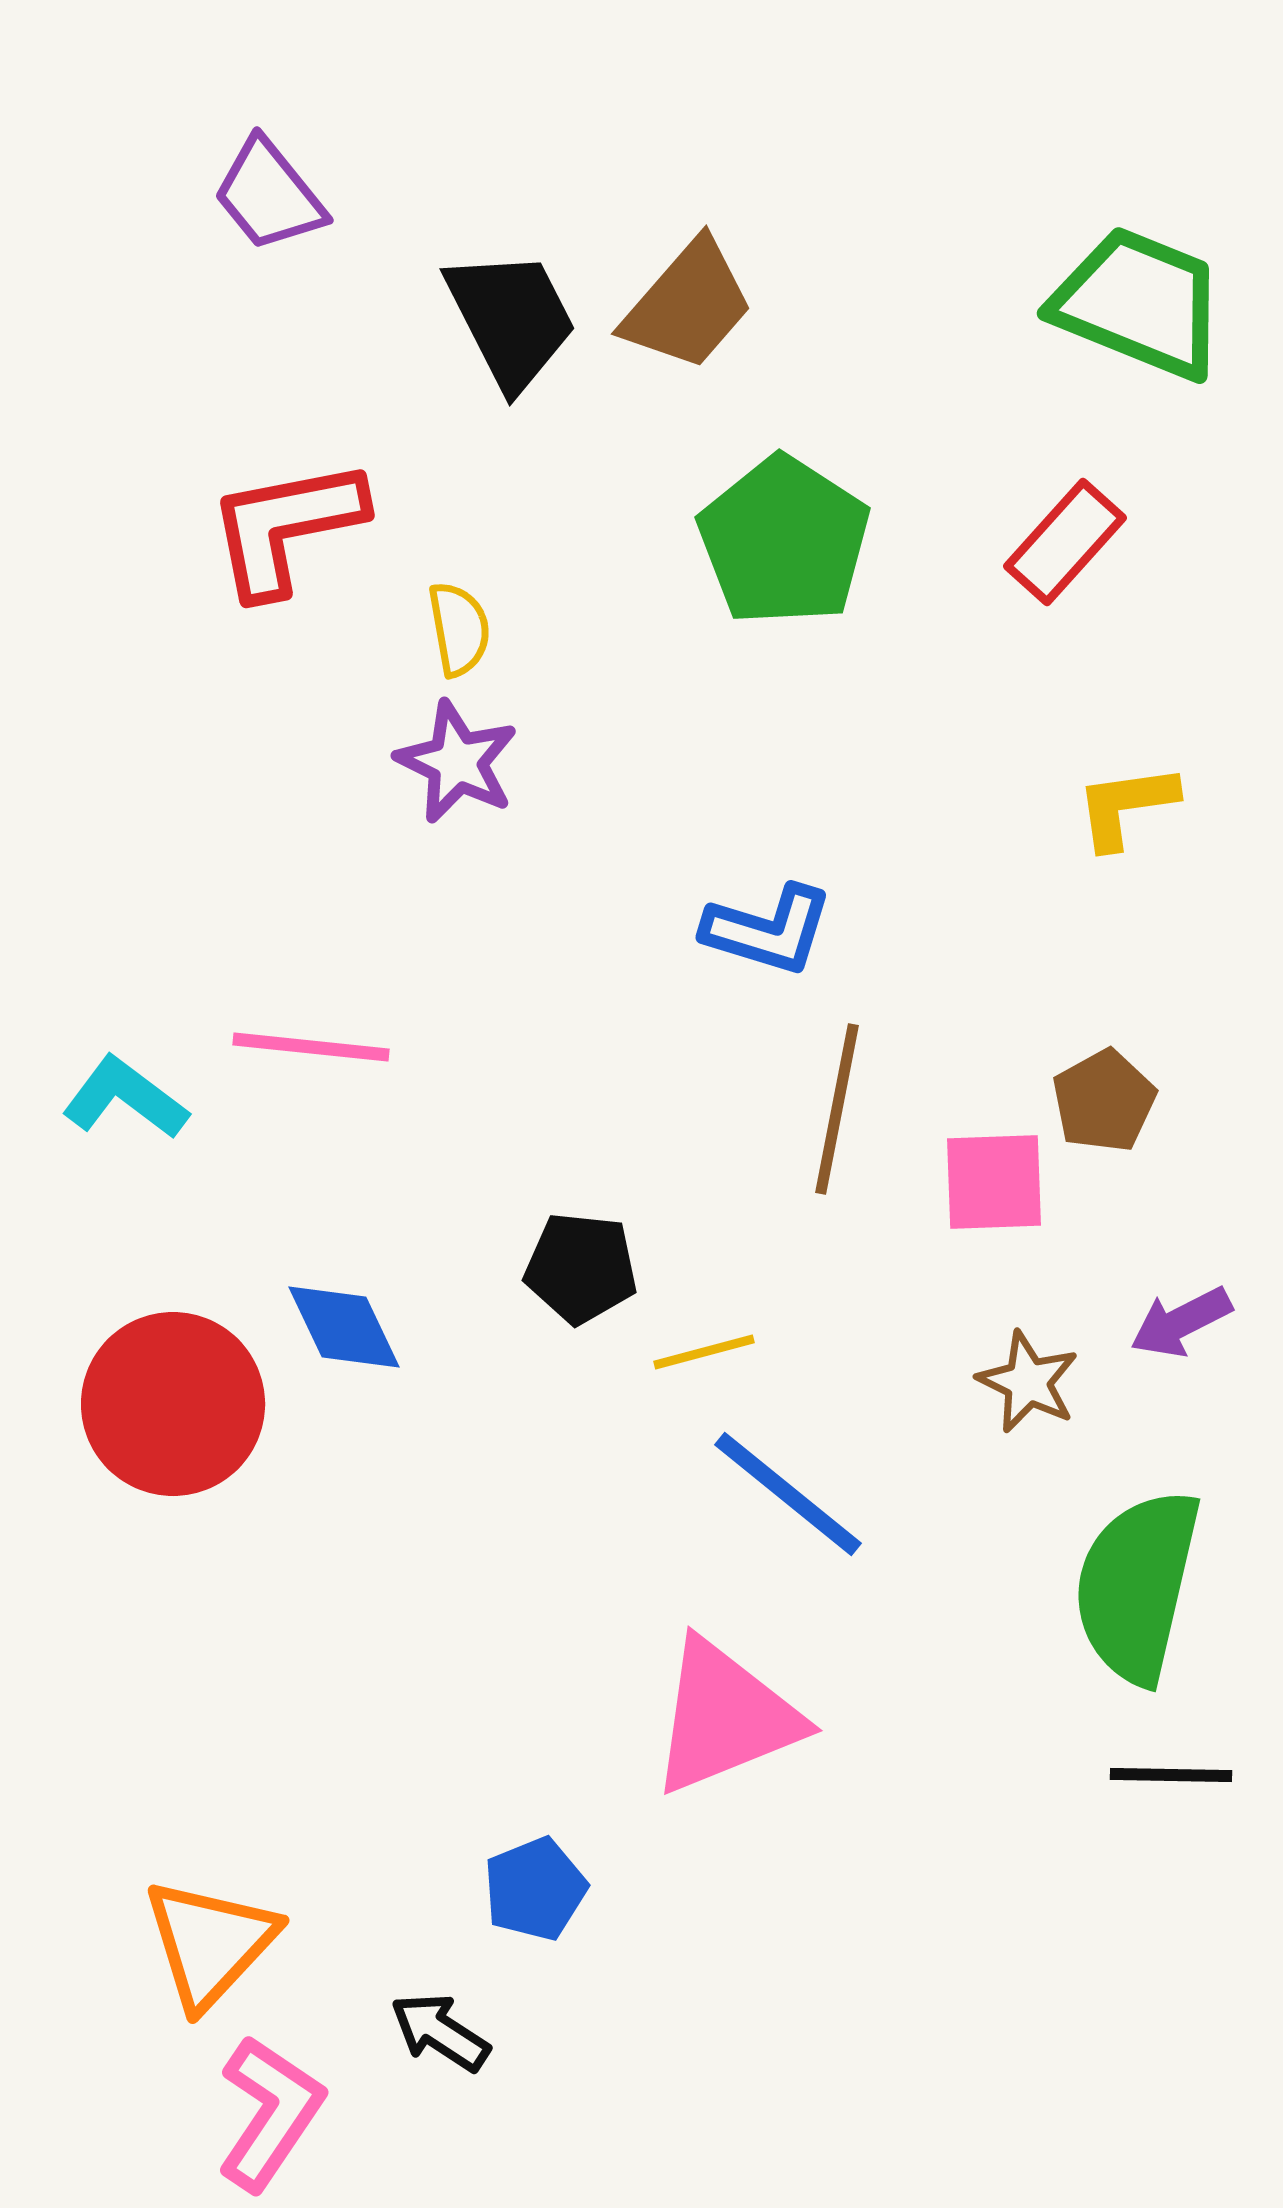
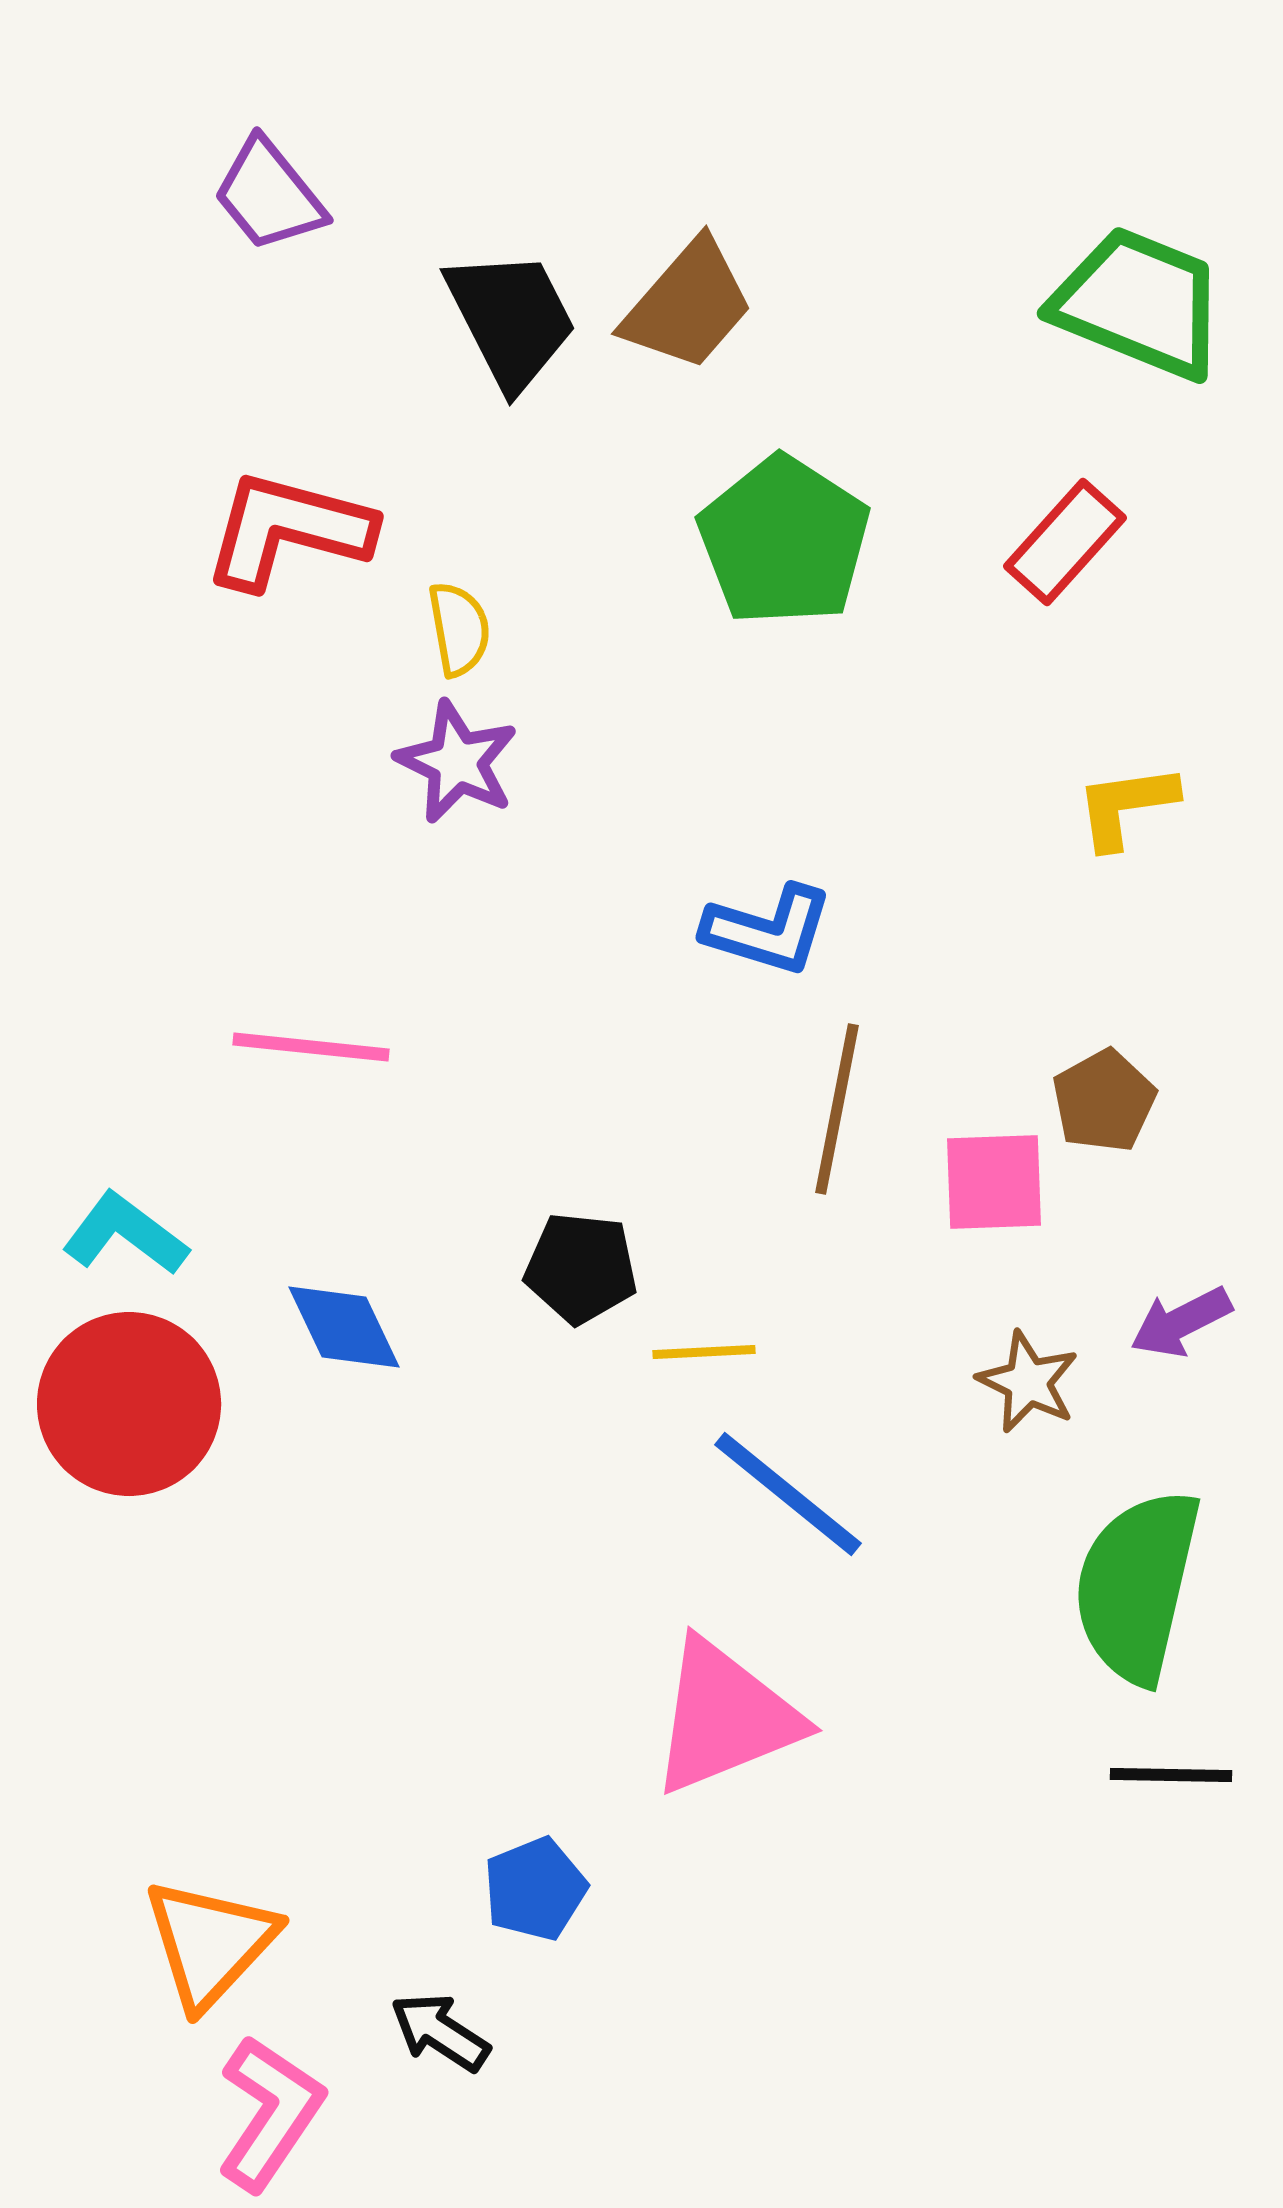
red L-shape: moved 2 px right, 3 px down; rotated 26 degrees clockwise
cyan L-shape: moved 136 px down
yellow line: rotated 12 degrees clockwise
red circle: moved 44 px left
